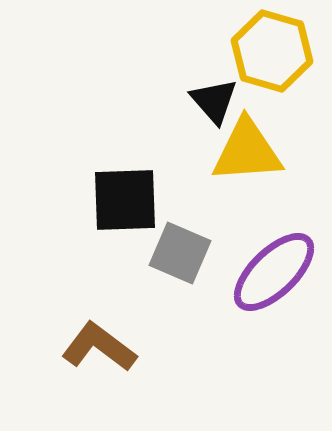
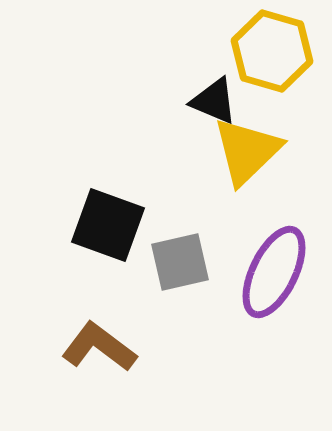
black triangle: rotated 26 degrees counterclockwise
yellow triangle: rotated 40 degrees counterclockwise
black square: moved 17 px left, 25 px down; rotated 22 degrees clockwise
gray square: moved 9 px down; rotated 36 degrees counterclockwise
purple ellipse: rotated 20 degrees counterclockwise
